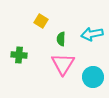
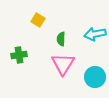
yellow square: moved 3 px left, 1 px up
cyan arrow: moved 3 px right
green cross: rotated 14 degrees counterclockwise
cyan circle: moved 2 px right
